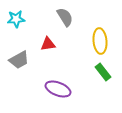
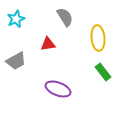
cyan star: rotated 18 degrees counterclockwise
yellow ellipse: moved 2 px left, 3 px up
gray trapezoid: moved 3 px left, 1 px down
